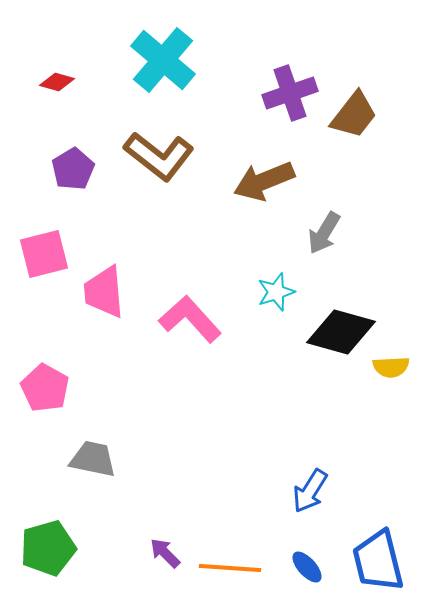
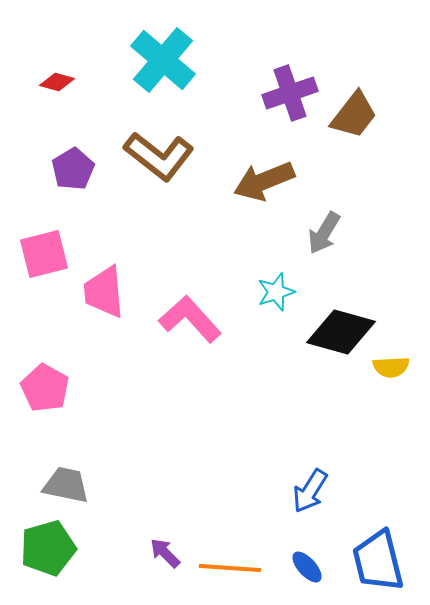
gray trapezoid: moved 27 px left, 26 px down
